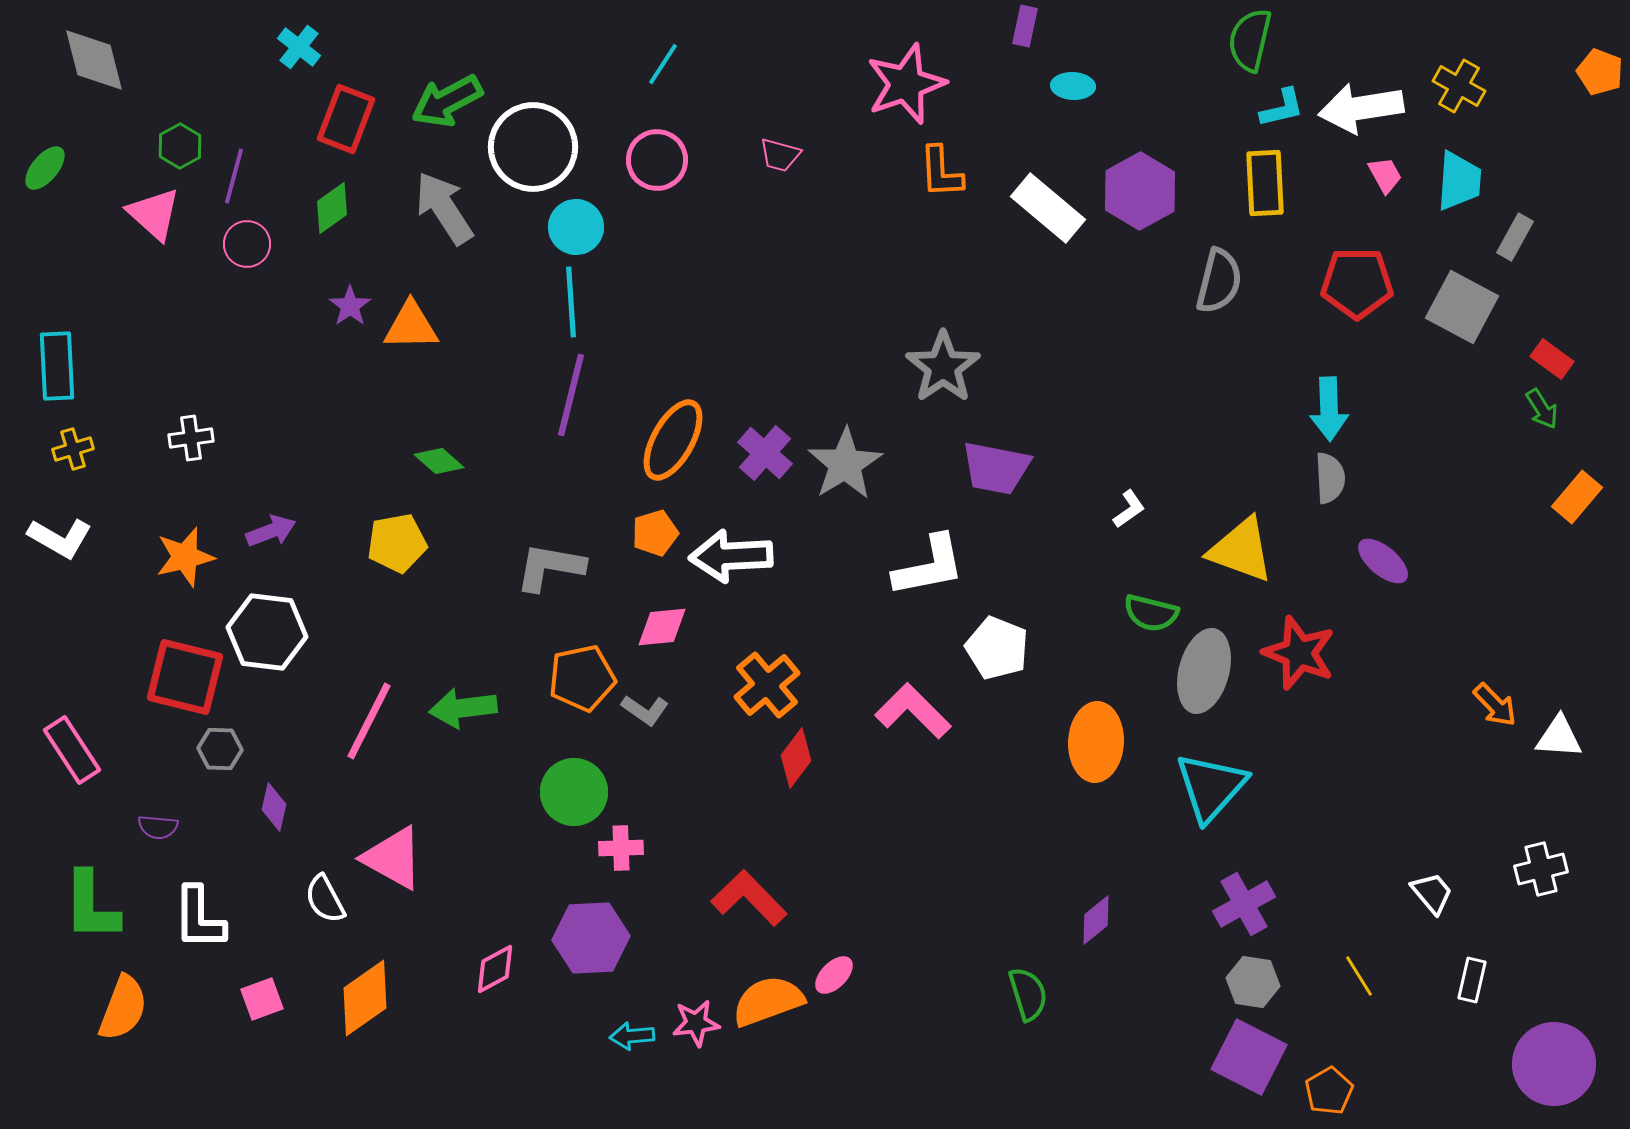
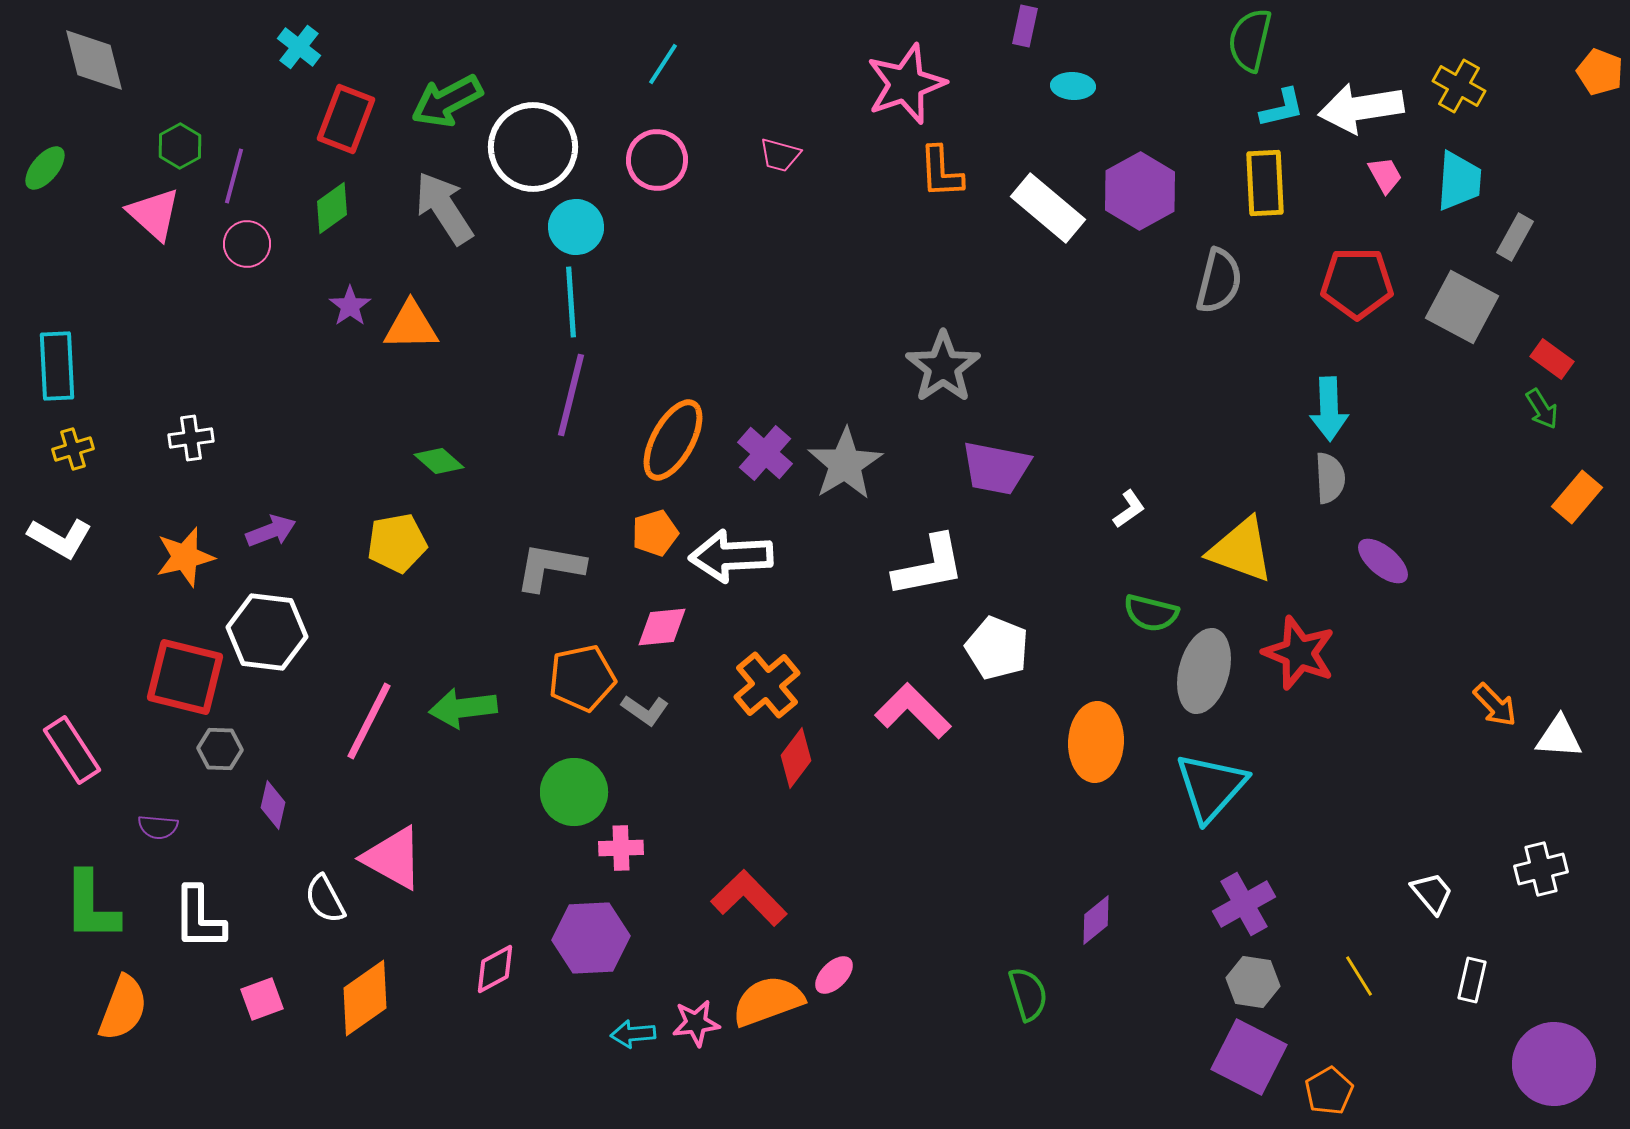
purple diamond at (274, 807): moved 1 px left, 2 px up
cyan arrow at (632, 1036): moved 1 px right, 2 px up
